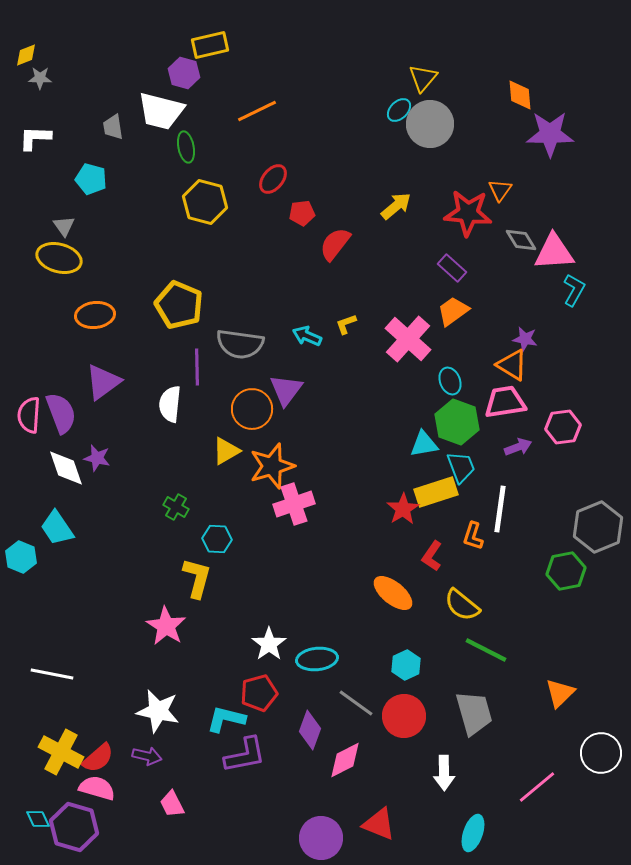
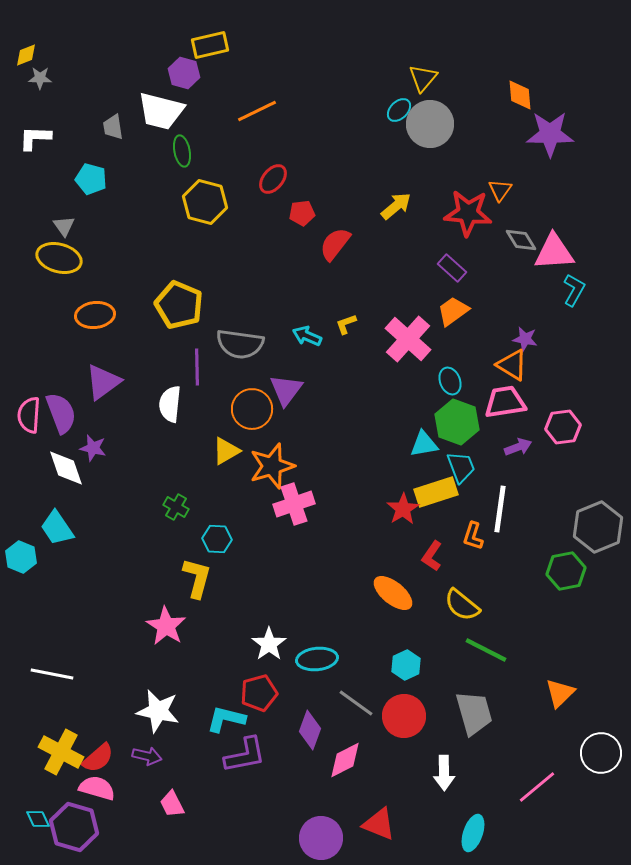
green ellipse at (186, 147): moved 4 px left, 4 px down
purple star at (97, 458): moved 4 px left, 10 px up
